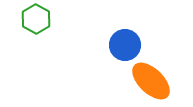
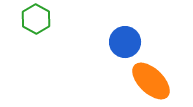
blue circle: moved 3 px up
